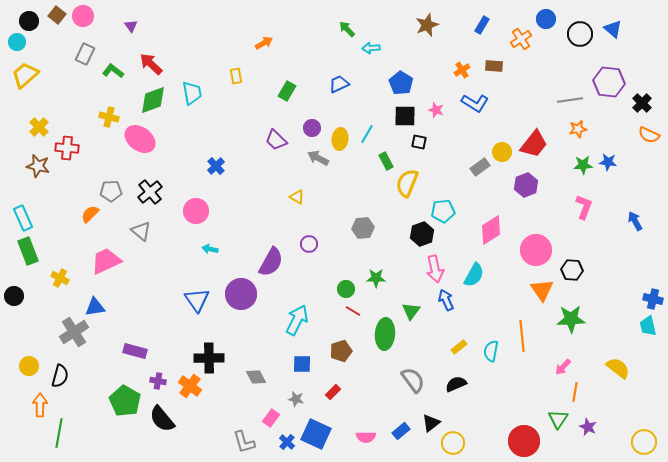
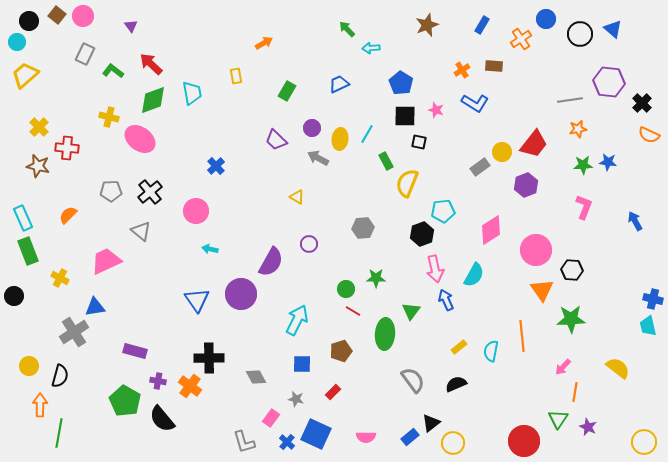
orange semicircle at (90, 214): moved 22 px left, 1 px down
blue rectangle at (401, 431): moved 9 px right, 6 px down
